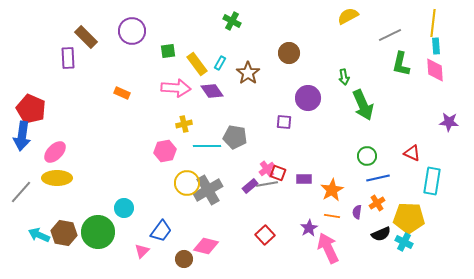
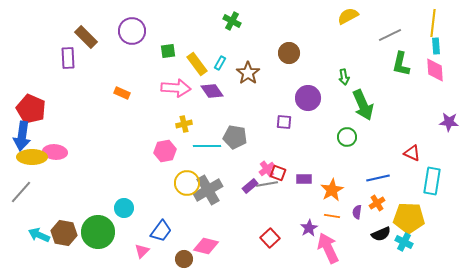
pink ellipse at (55, 152): rotated 50 degrees clockwise
green circle at (367, 156): moved 20 px left, 19 px up
yellow ellipse at (57, 178): moved 25 px left, 21 px up
red square at (265, 235): moved 5 px right, 3 px down
